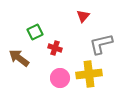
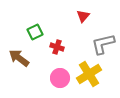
gray L-shape: moved 2 px right
red cross: moved 2 px right, 1 px up
yellow cross: rotated 25 degrees counterclockwise
